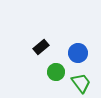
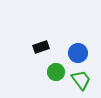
black rectangle: rotated 21 degrees clockwise
green trapezoid: moved 3 px up
